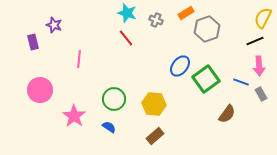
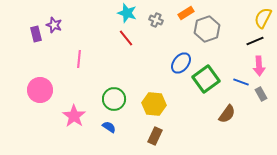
purple rectangle: moved 3 px right, 8 px up
blue ellipse: moved 1 px right, 3 px up
brown rectangle: rotated 24 degrees counterclockwise
